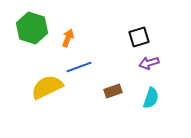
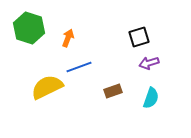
green hexagon: moved 3 px left
